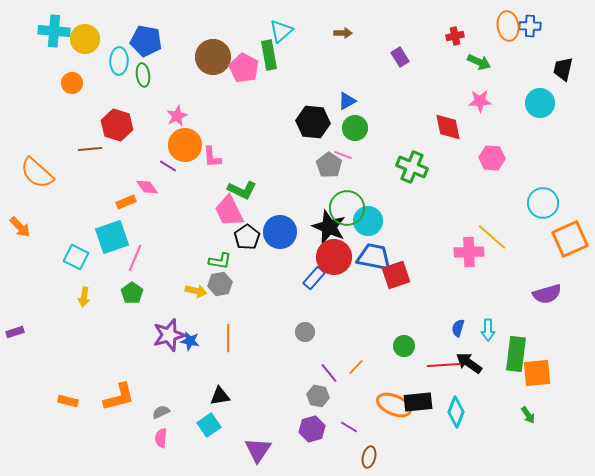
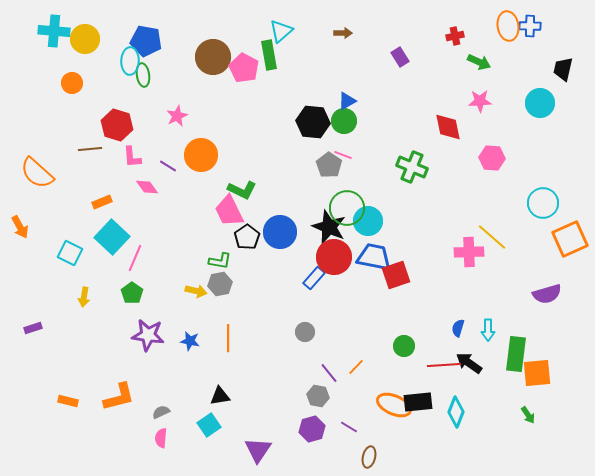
cyan ellipse at (119, 61): moved 11 px right
green circle at (355, 128): moved 11 px left, 7 px up
orange circle at (185, 145): moved 16 px right, 10 px down
pink L-shape at (212, 157): moved 80 px left
orange rectangle at (126, 202): moved 24 px left
orange arrow at (20, 227): rotated 15 degrees clockwise
cyan square at (112, 237): rotated 28 degrees counterclockwise
cyan square at (76, 257): moved 6 px left, 4 px up
purple rectangle at (15, 332): moved 18 px right, 4 px up
purple star at (169, 335): moved 21 px left; rotated 24 degrees clockwise
